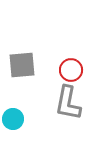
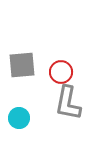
red circle: moved 10 px left, 2 px down
cyan circle: moved 6 px right, 1 px up
